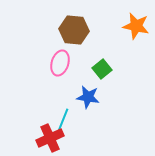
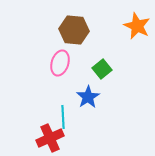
orange star: moved 1 px right; rotated 12 degrees clockwise
blue star: rotated 30 degrees clockwise
cyan line: moved 3 px up; rotated 25 degrees counterclockwise
